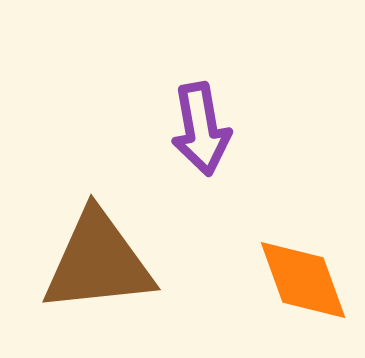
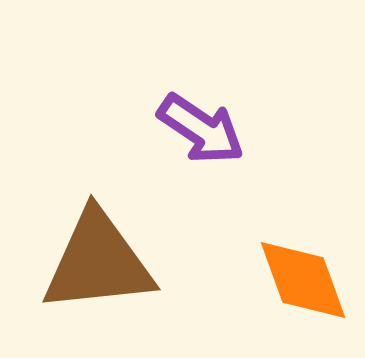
purple arrow: rotated 46 degrees counterclockwise
